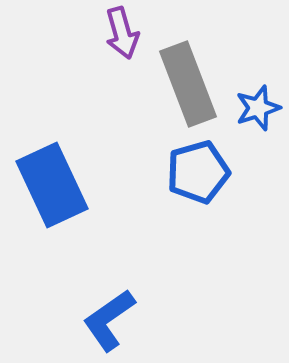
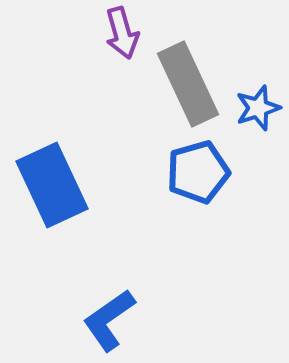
gray rectangle: rotated 4 degrees counterclockwise
